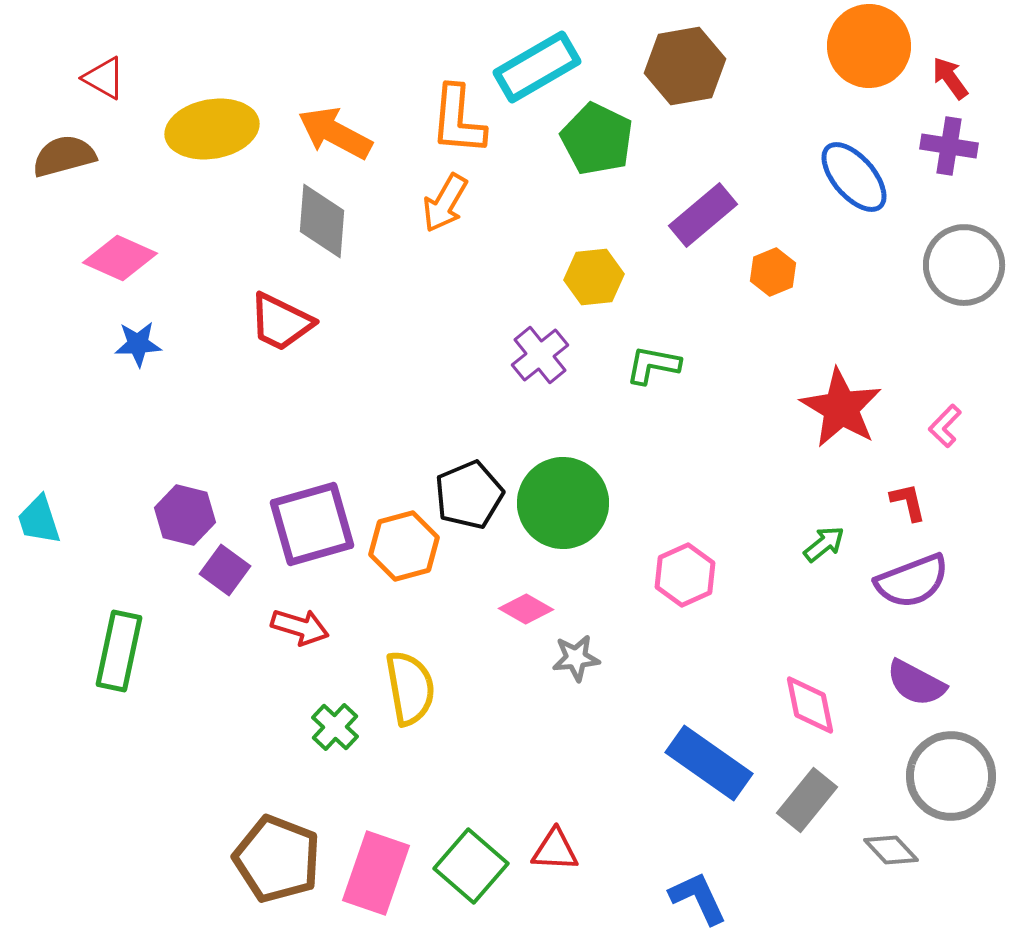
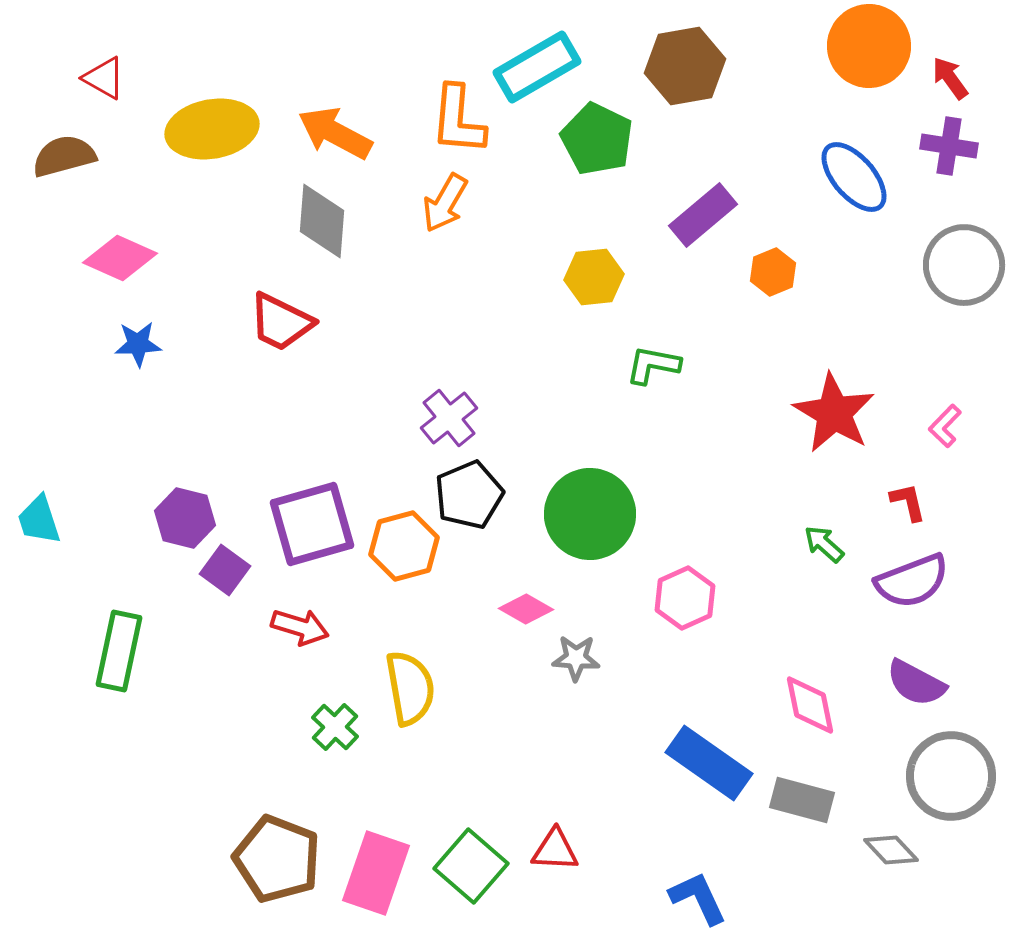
purple cross at (540, 355): moved 91 px left, 63 px down
red star at (841, 408): moved 7 px left, 5 px down
green circle at (563, 503): moved 27 px right, 11 px down
purple hexagon at (185, 515): moved 3 px down
green arrow at (824, 544): rotated 99 degrees counterclockwise
pink hexagon at (685, 575): moved 23 px down
gray star at (576, 658): rotated 9 degrees clockwise
gray rectangle at (807, 800): moved 5 px left; rotated 66 degrees clockwise
